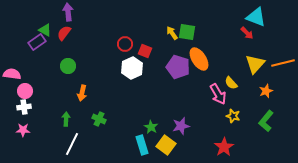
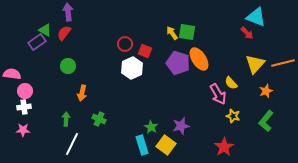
purple pentagon: moved 4 px up
